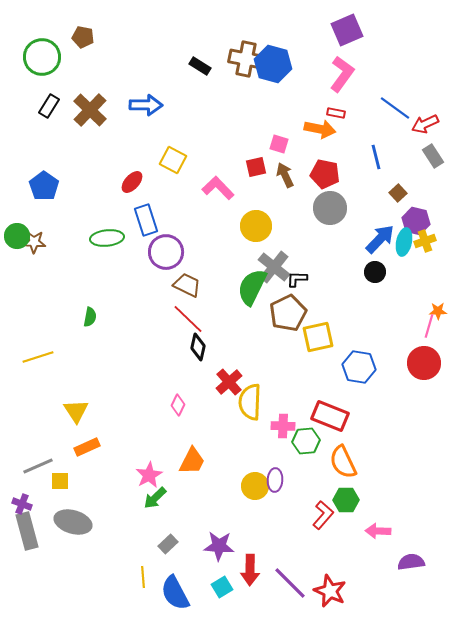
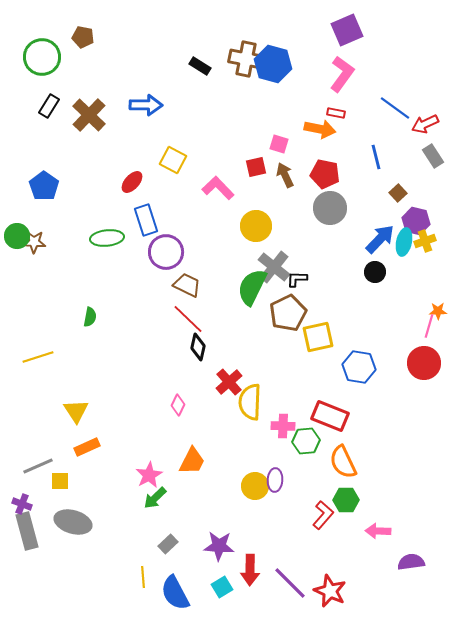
brown cross at (90, 110): moved 1 px left, 5 px down
